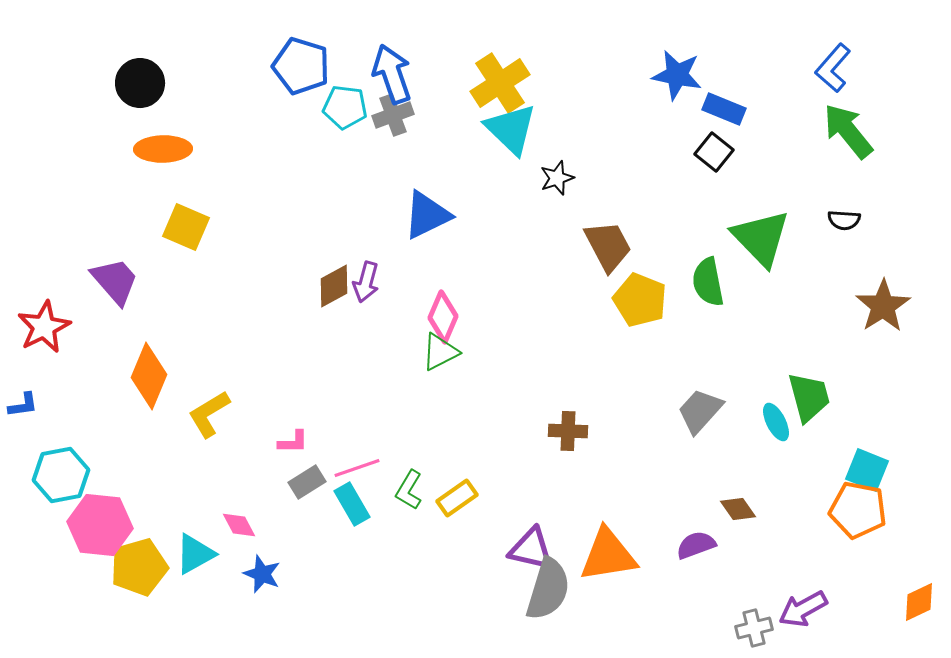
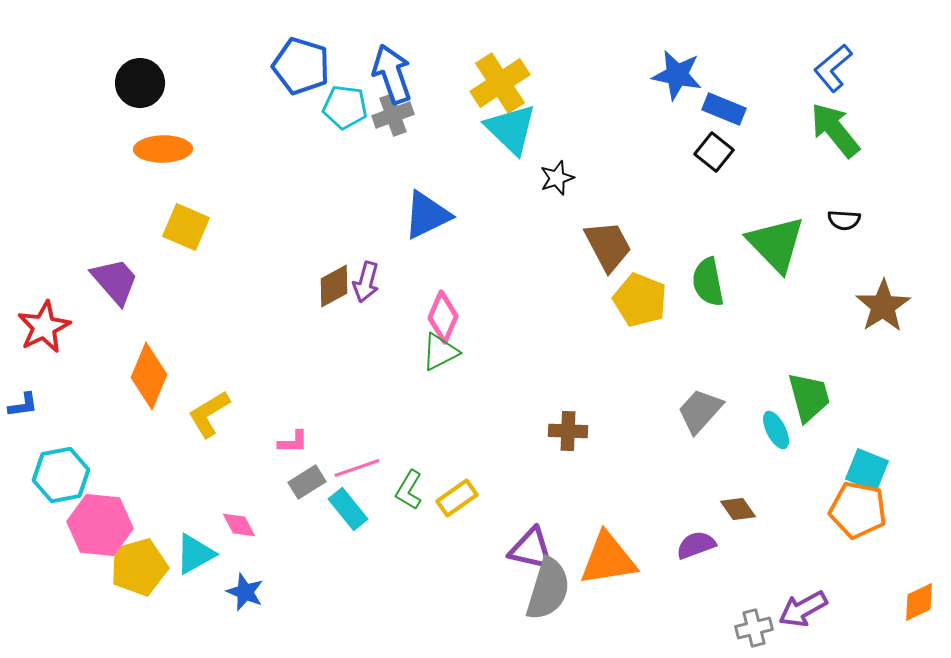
blue L-shape at (833, 68): rotated 9 degrees clockwise
green arrow at (848, 131): moved 13 px left, 1 px up
green triangle at (761, 238): moved 15 px right, 6 px down
cyan ellipse at (776, 422): moved 8 px down
cyan rectangle at (352, 504): moved 4 px left, 5 px down; rotated 9 degrees counterclockwise
orange triangle at (608, 555): moved 4 px down
blue star at (262, 574): moved 17 px left, 18 px down
